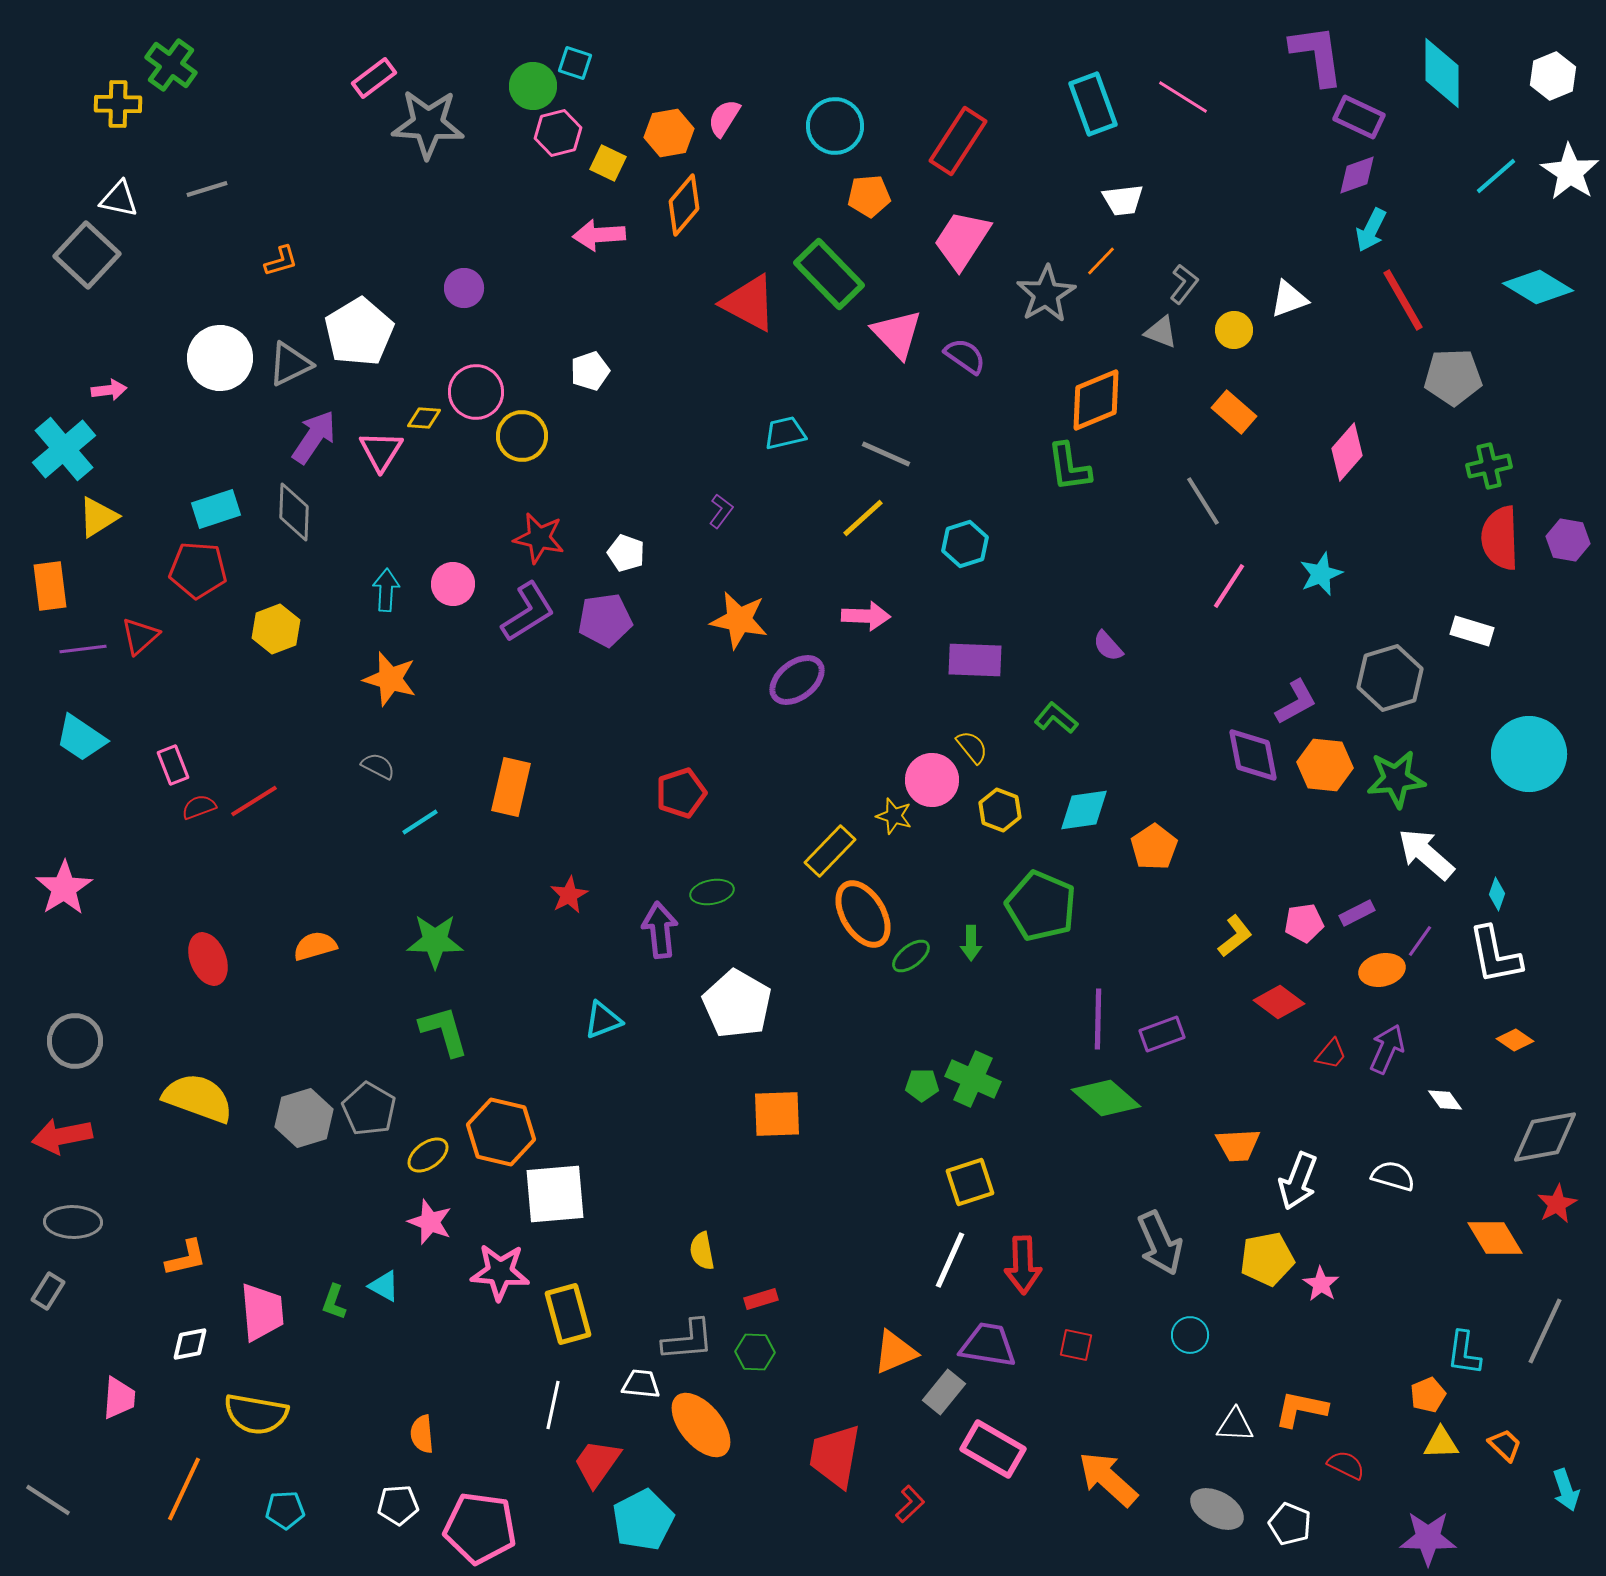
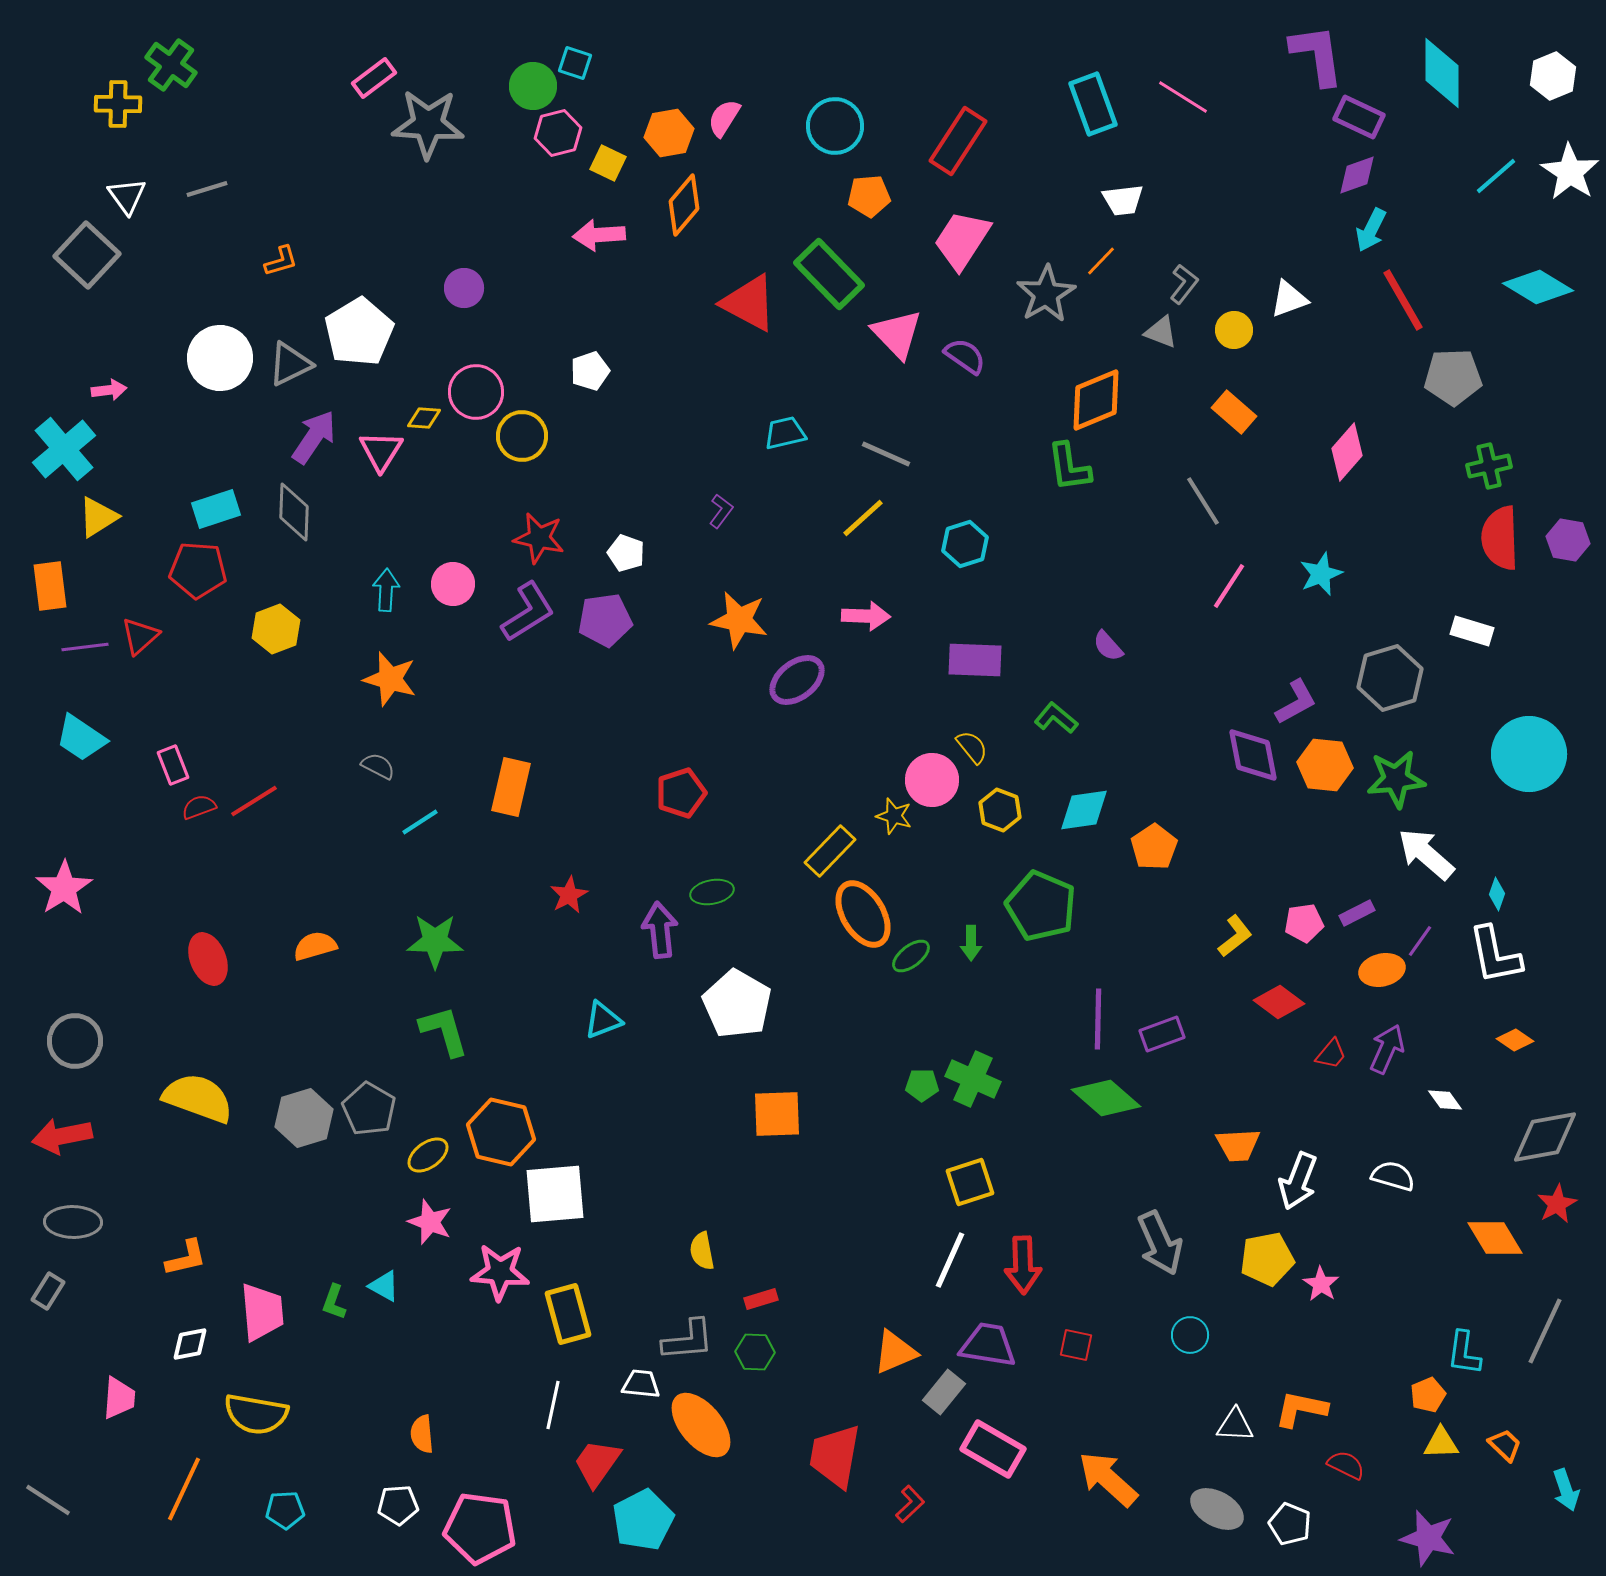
white triangle at (119, 199): moved 8 px right, 3 px up; rotated 42 degrees clockwise
purple line at (83, 649): moved 2 px right, 2 px up
purple star at (1428, 1538): rotated 14 degrees clockwise
